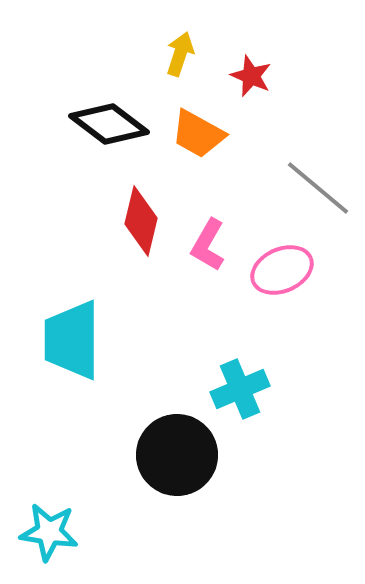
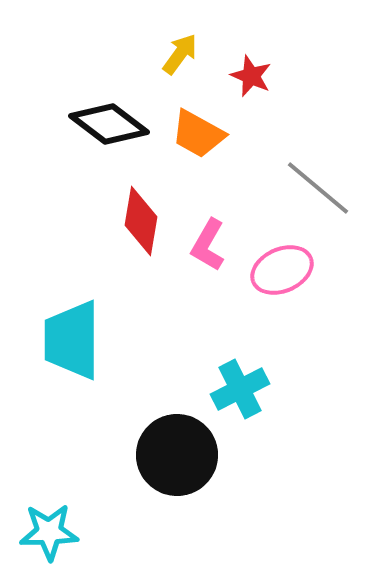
yellow arrow: rotated 18 degrees clockwise
red diamond: rotated 4 degrees counterclockwise
cyan cross: rotated 4 degrees counterclockwise
cyan star: rotated 10 degrees counterclockwise
